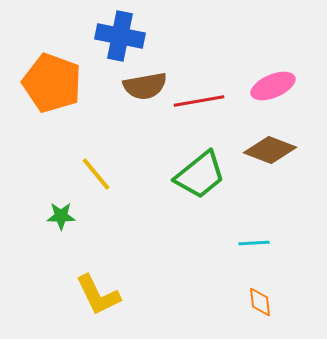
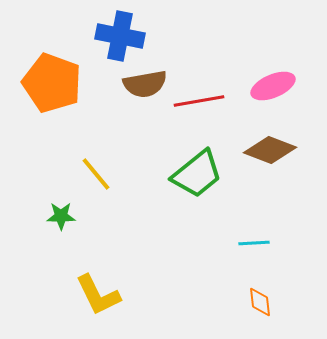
brown semicircle: moved 2 px up
green trapezoid: moved 3 px left, 1 px up
